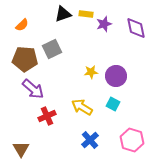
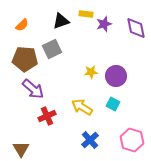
black triangle: moved 2 px left, 7 px down
